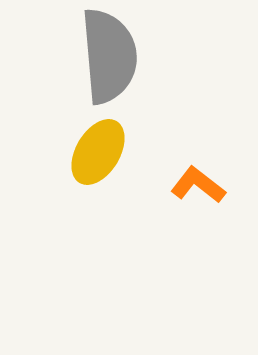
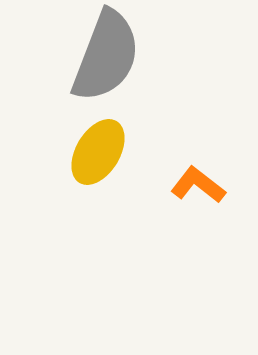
gray semicircle: moved 3 px left; rotated 26 degrees clockwise
